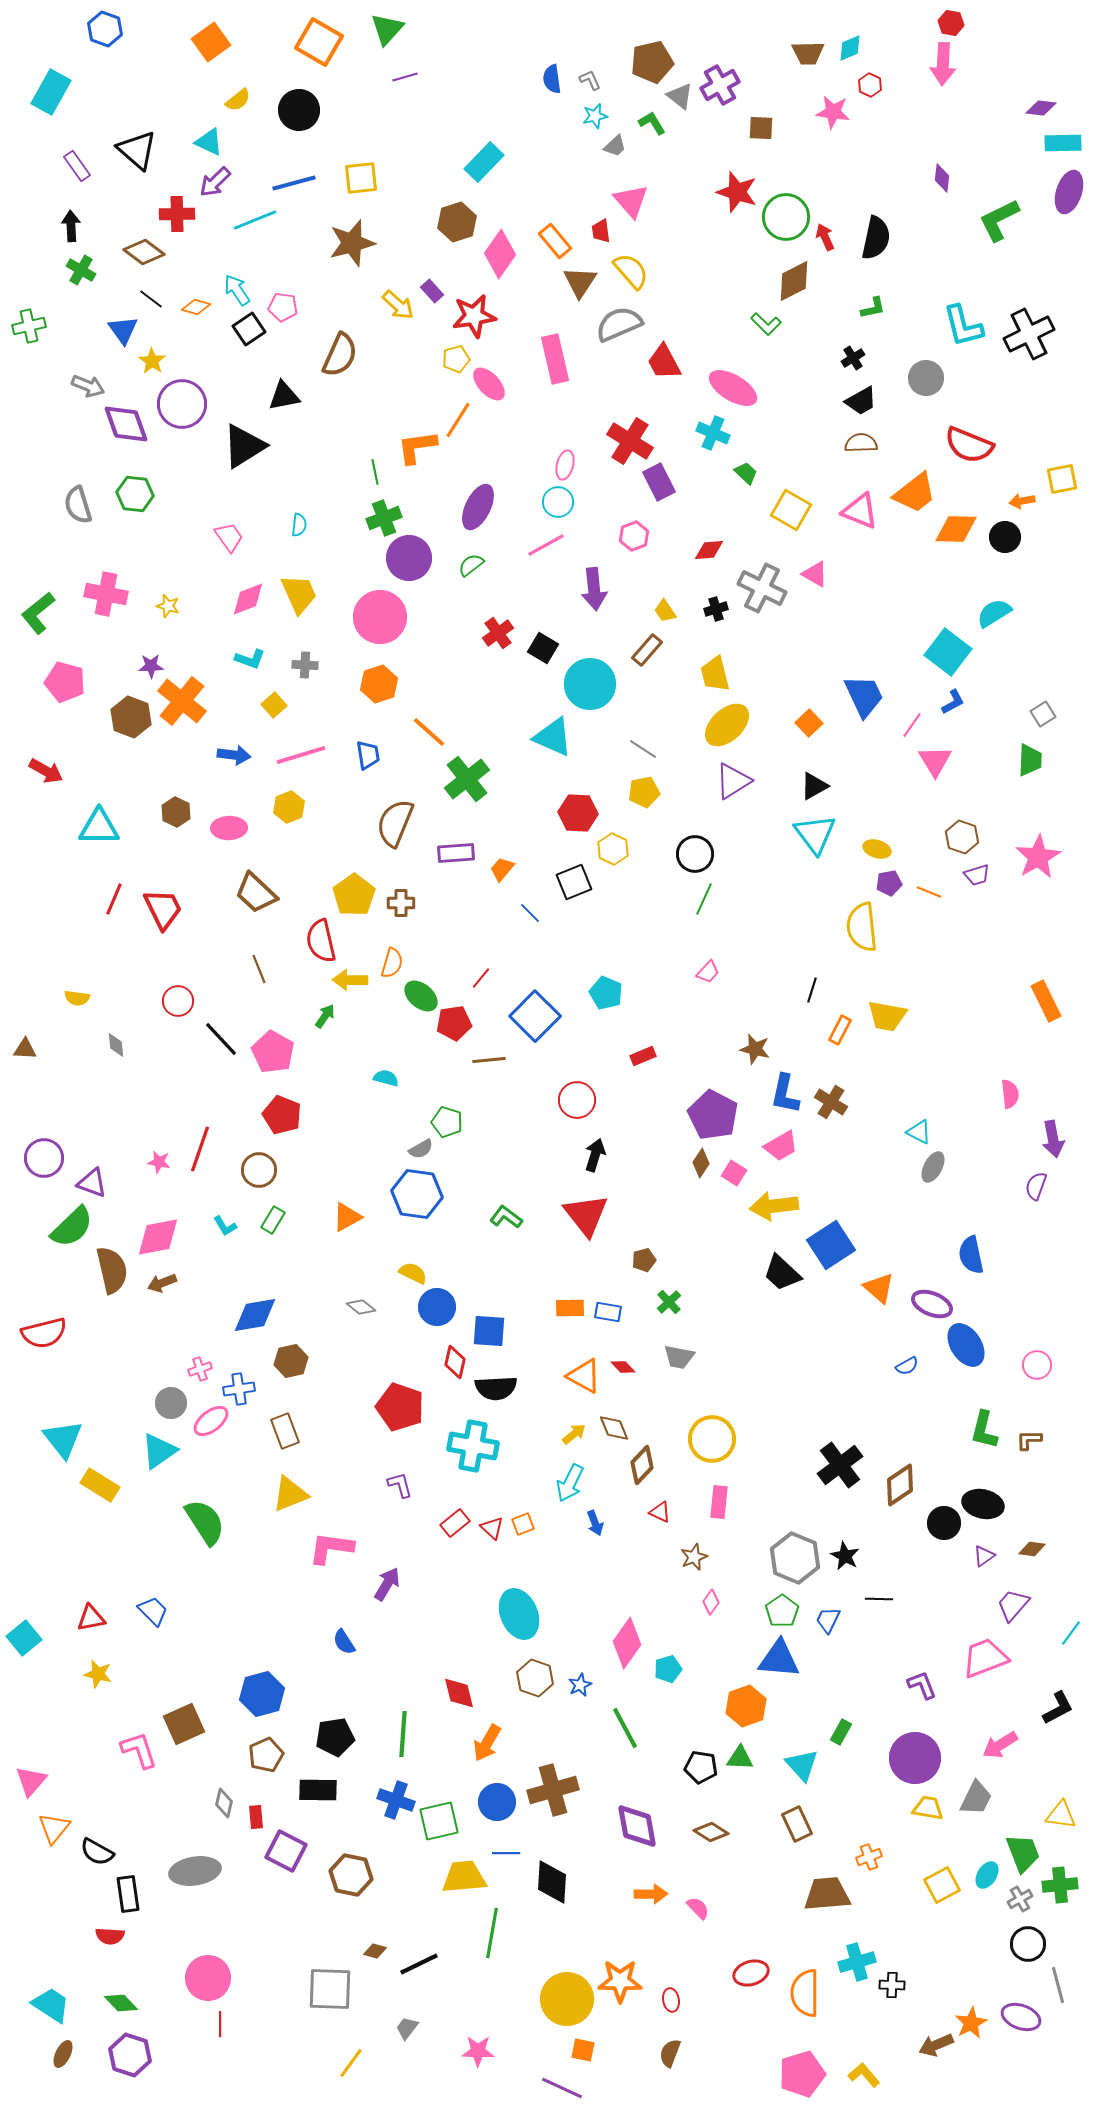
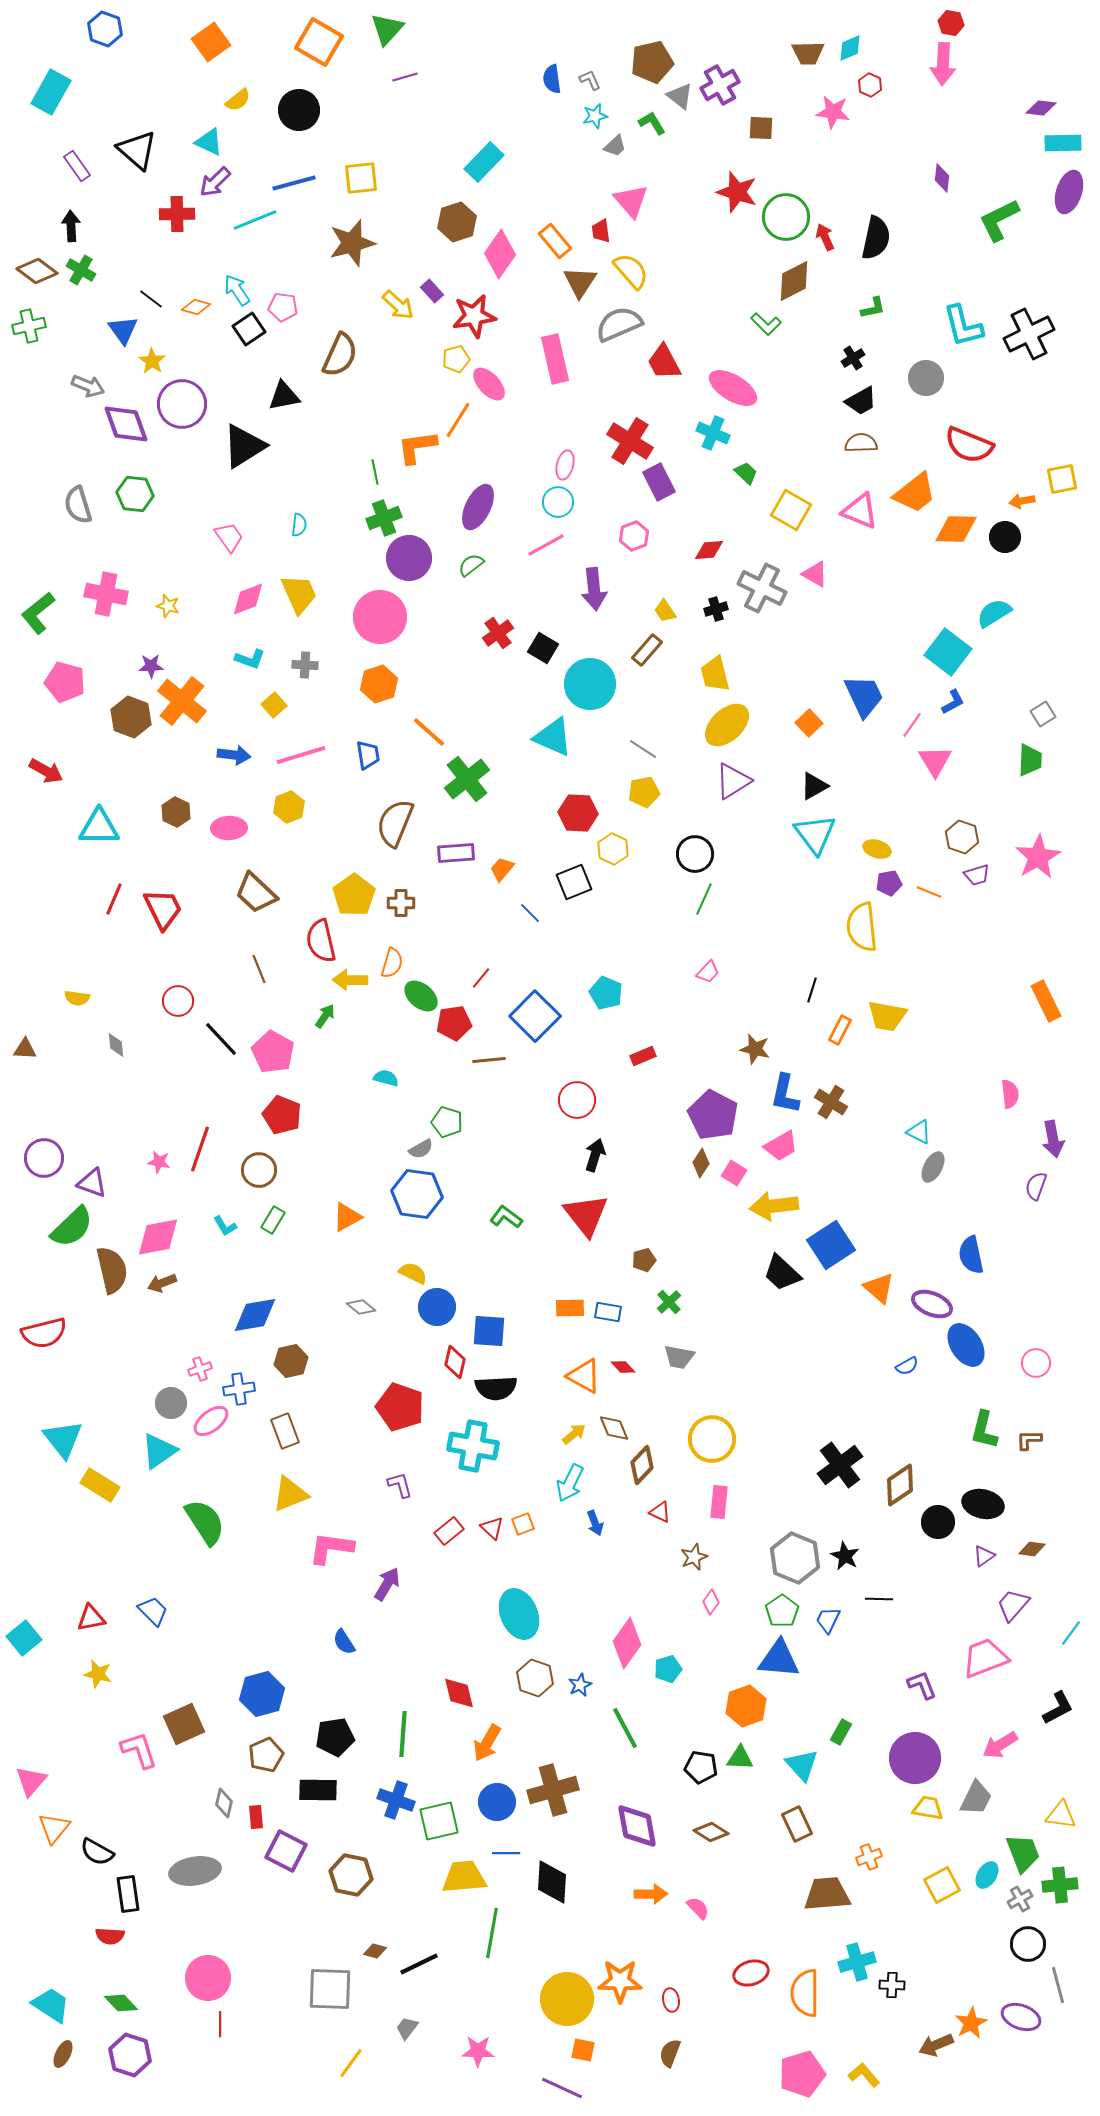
brown diamond at (144, 252): moved 107 px left, 19 px down
pink circle at (1037, 1365): moved 1 px left, 2 px up
red rectangle at (455, 1523): moved 6 px left, 8 px down
black circle at (944, 1523): moved 6 px left, 1 px up
